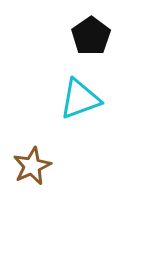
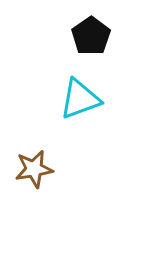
brown star: moved 2 px right, 3 px down; rotated 15 degrees clockwise
